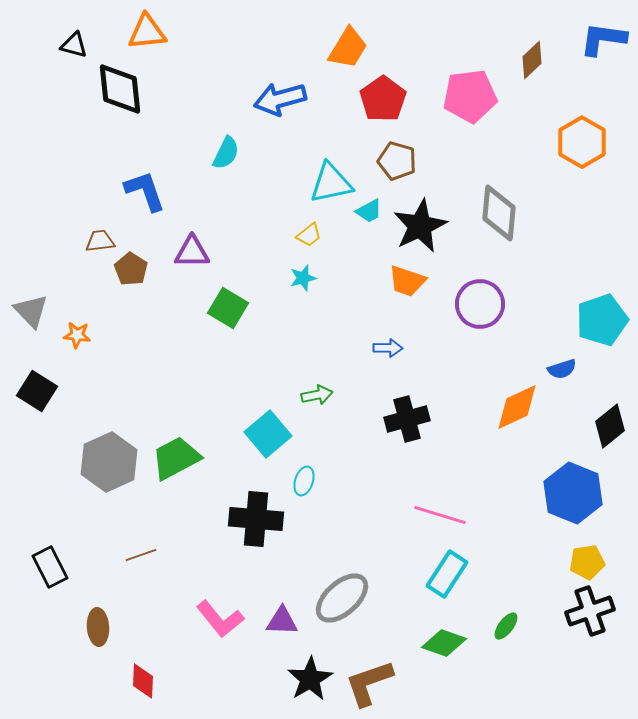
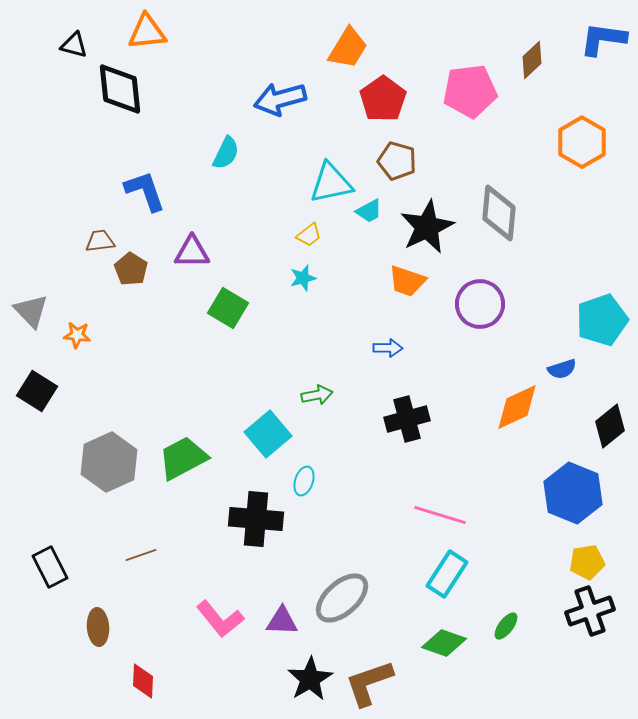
pink pentagon at (470, 96): moved 5 px up
black star at (420, 226): moved 7 px right, 1 px down
green trapezoid at (176, 458): moved 7 px right
